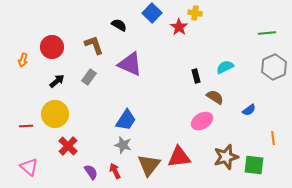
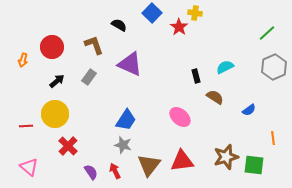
green line: rotated 36 degrees counterclockwise
pink ellipse: moved 22 px left, 4 px up; rotated 70 degrees clockwise
red triangle: moved 3 px right, 4 px down
